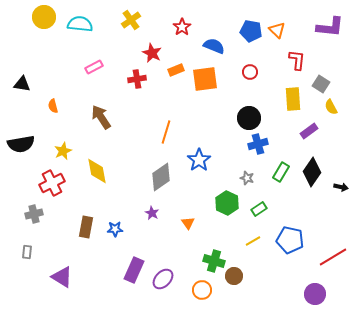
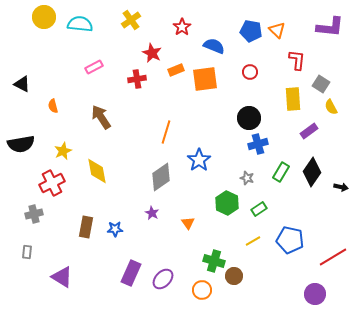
black triangle at (22, 84): rotated 18 degrees clockwise
purple rectangle at (134, 270): moved 3 px left, 3 px down
